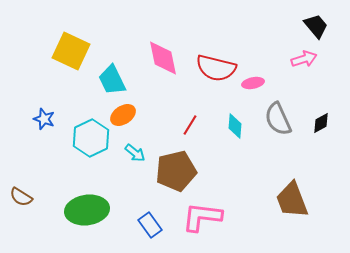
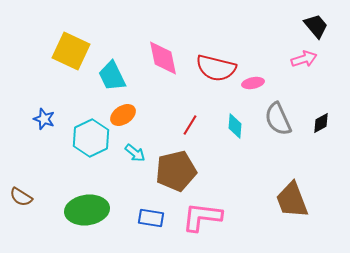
cyan trapezoid: moved 4 px up
blue rectangle: moved 1 px right, 7 px up; rotated 45 degrees counterclockwise
